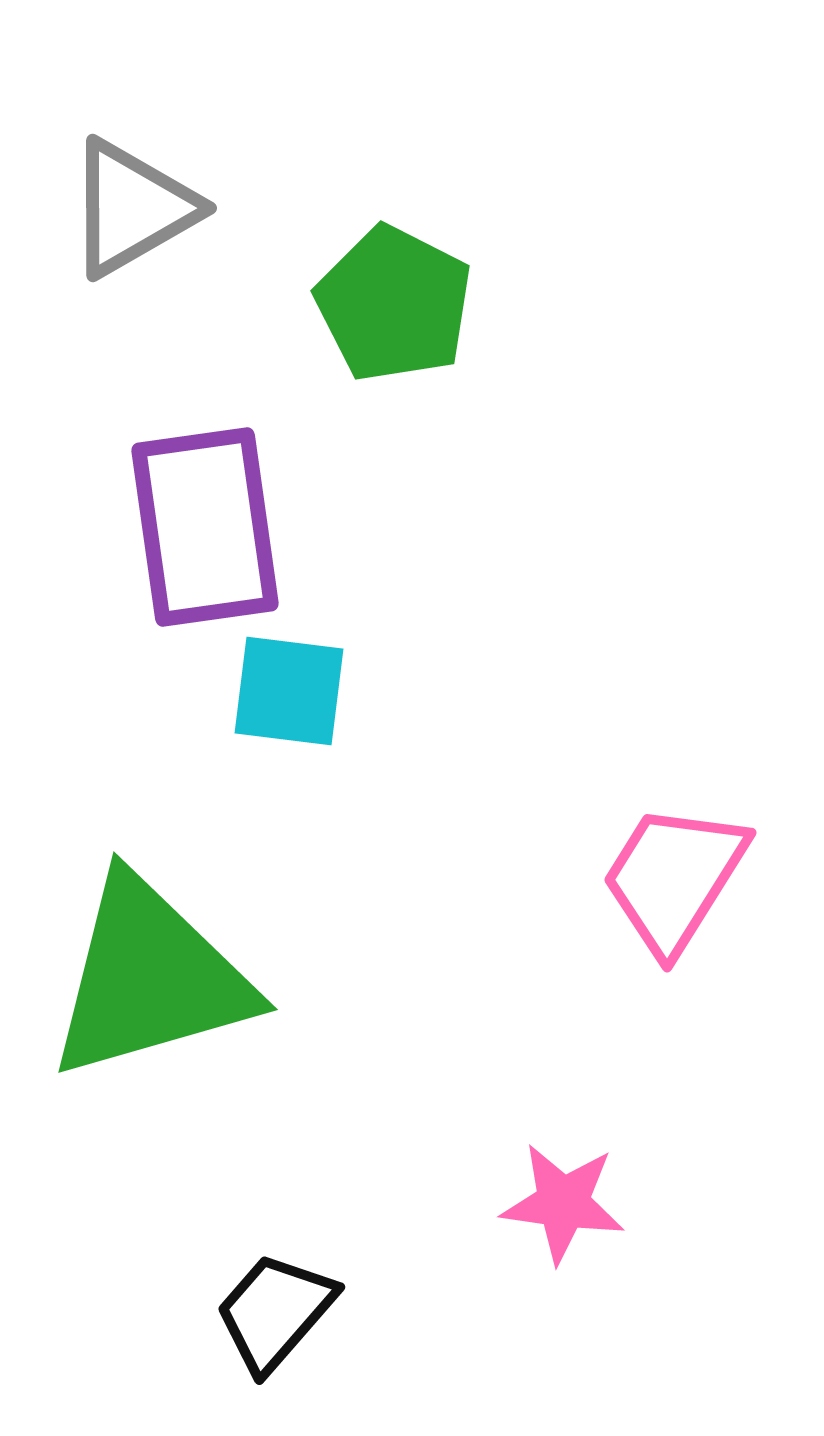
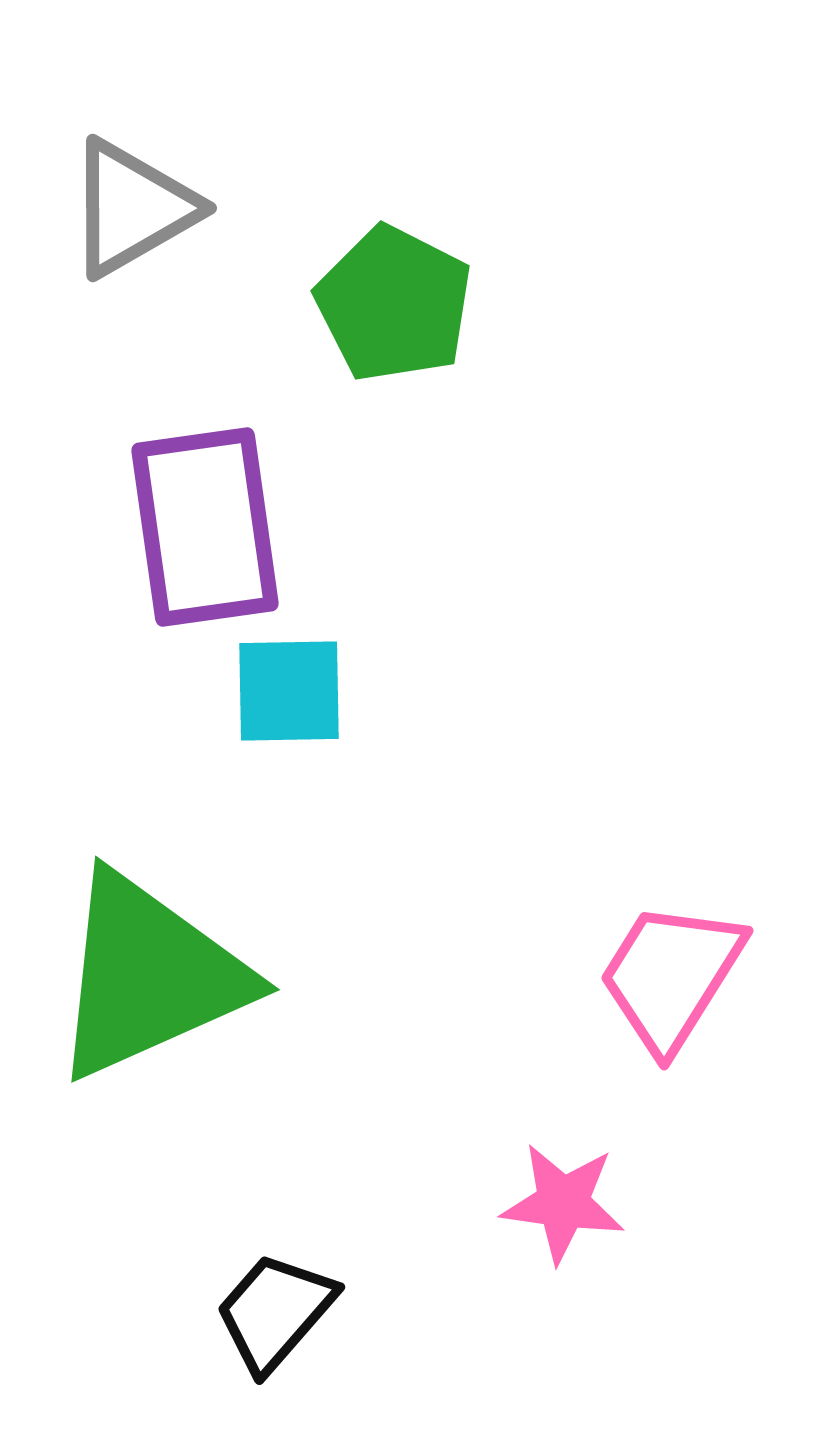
cyan square: rotated 8 degrees counterclockwise
pink trapezoid: moved 3 px left, 98 px down
green triangle: moved 1 px left, 2 px up; rotated 8 degrees counterclockwise
